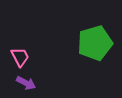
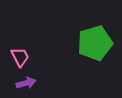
purple arrow: rotated 42 degrees counterclockwise
